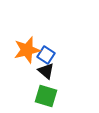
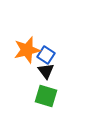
black triangle: rotated 12 degrees clockwise
